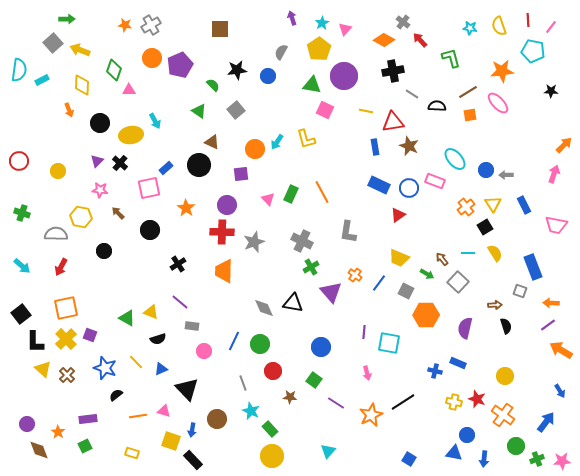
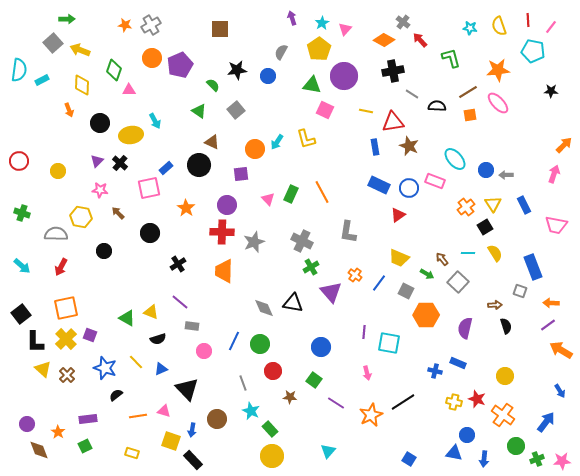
orange star at (502, 71): moved 4 px left, 1 px up
black circle at (150, 230): moved 3 px down
